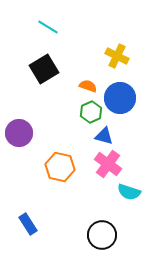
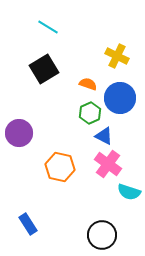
orange semicircle: moved 2 px up
green hexagon: moved 1 px left, 1 px down
blue triangle: rotated 12 degrees clockwise
